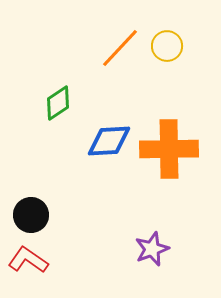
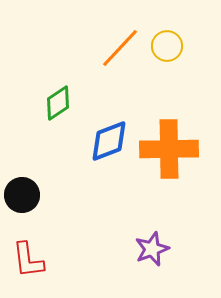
blue diamond: rotated 18 degrees counterclockwise
black circle: moved 9 px left, 20 px up
red L-shape: rotated 132 degrees counterclockwise
